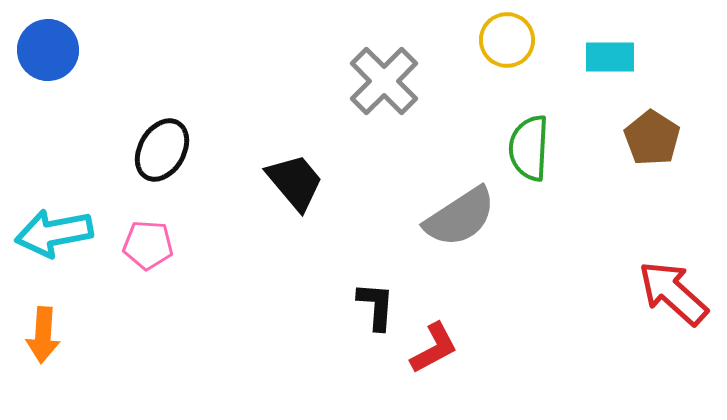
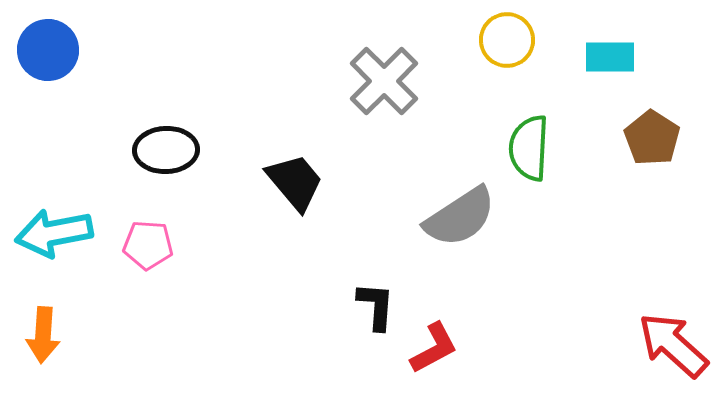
black ellipse: moved 4 px right; rotated 58 degrees clockwise
red arrow: moved 52 px down
